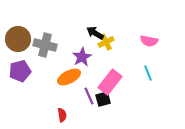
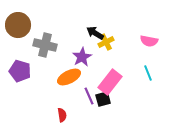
brown circle: moved 14 px up
purple pentagon: rotated 30 degrees clockwise
